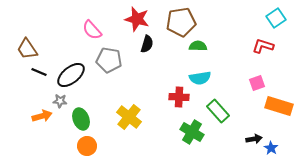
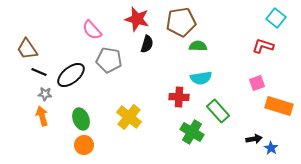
cyan square: rotated 18 degrees counterclockwise
cyan semicircle: moved 1 px right
gray star: moved 15 px left, 7 px up
orange arrow: rotated 90 degrees counterclockwise
orange circle: moved 3 px left, 1 px up
